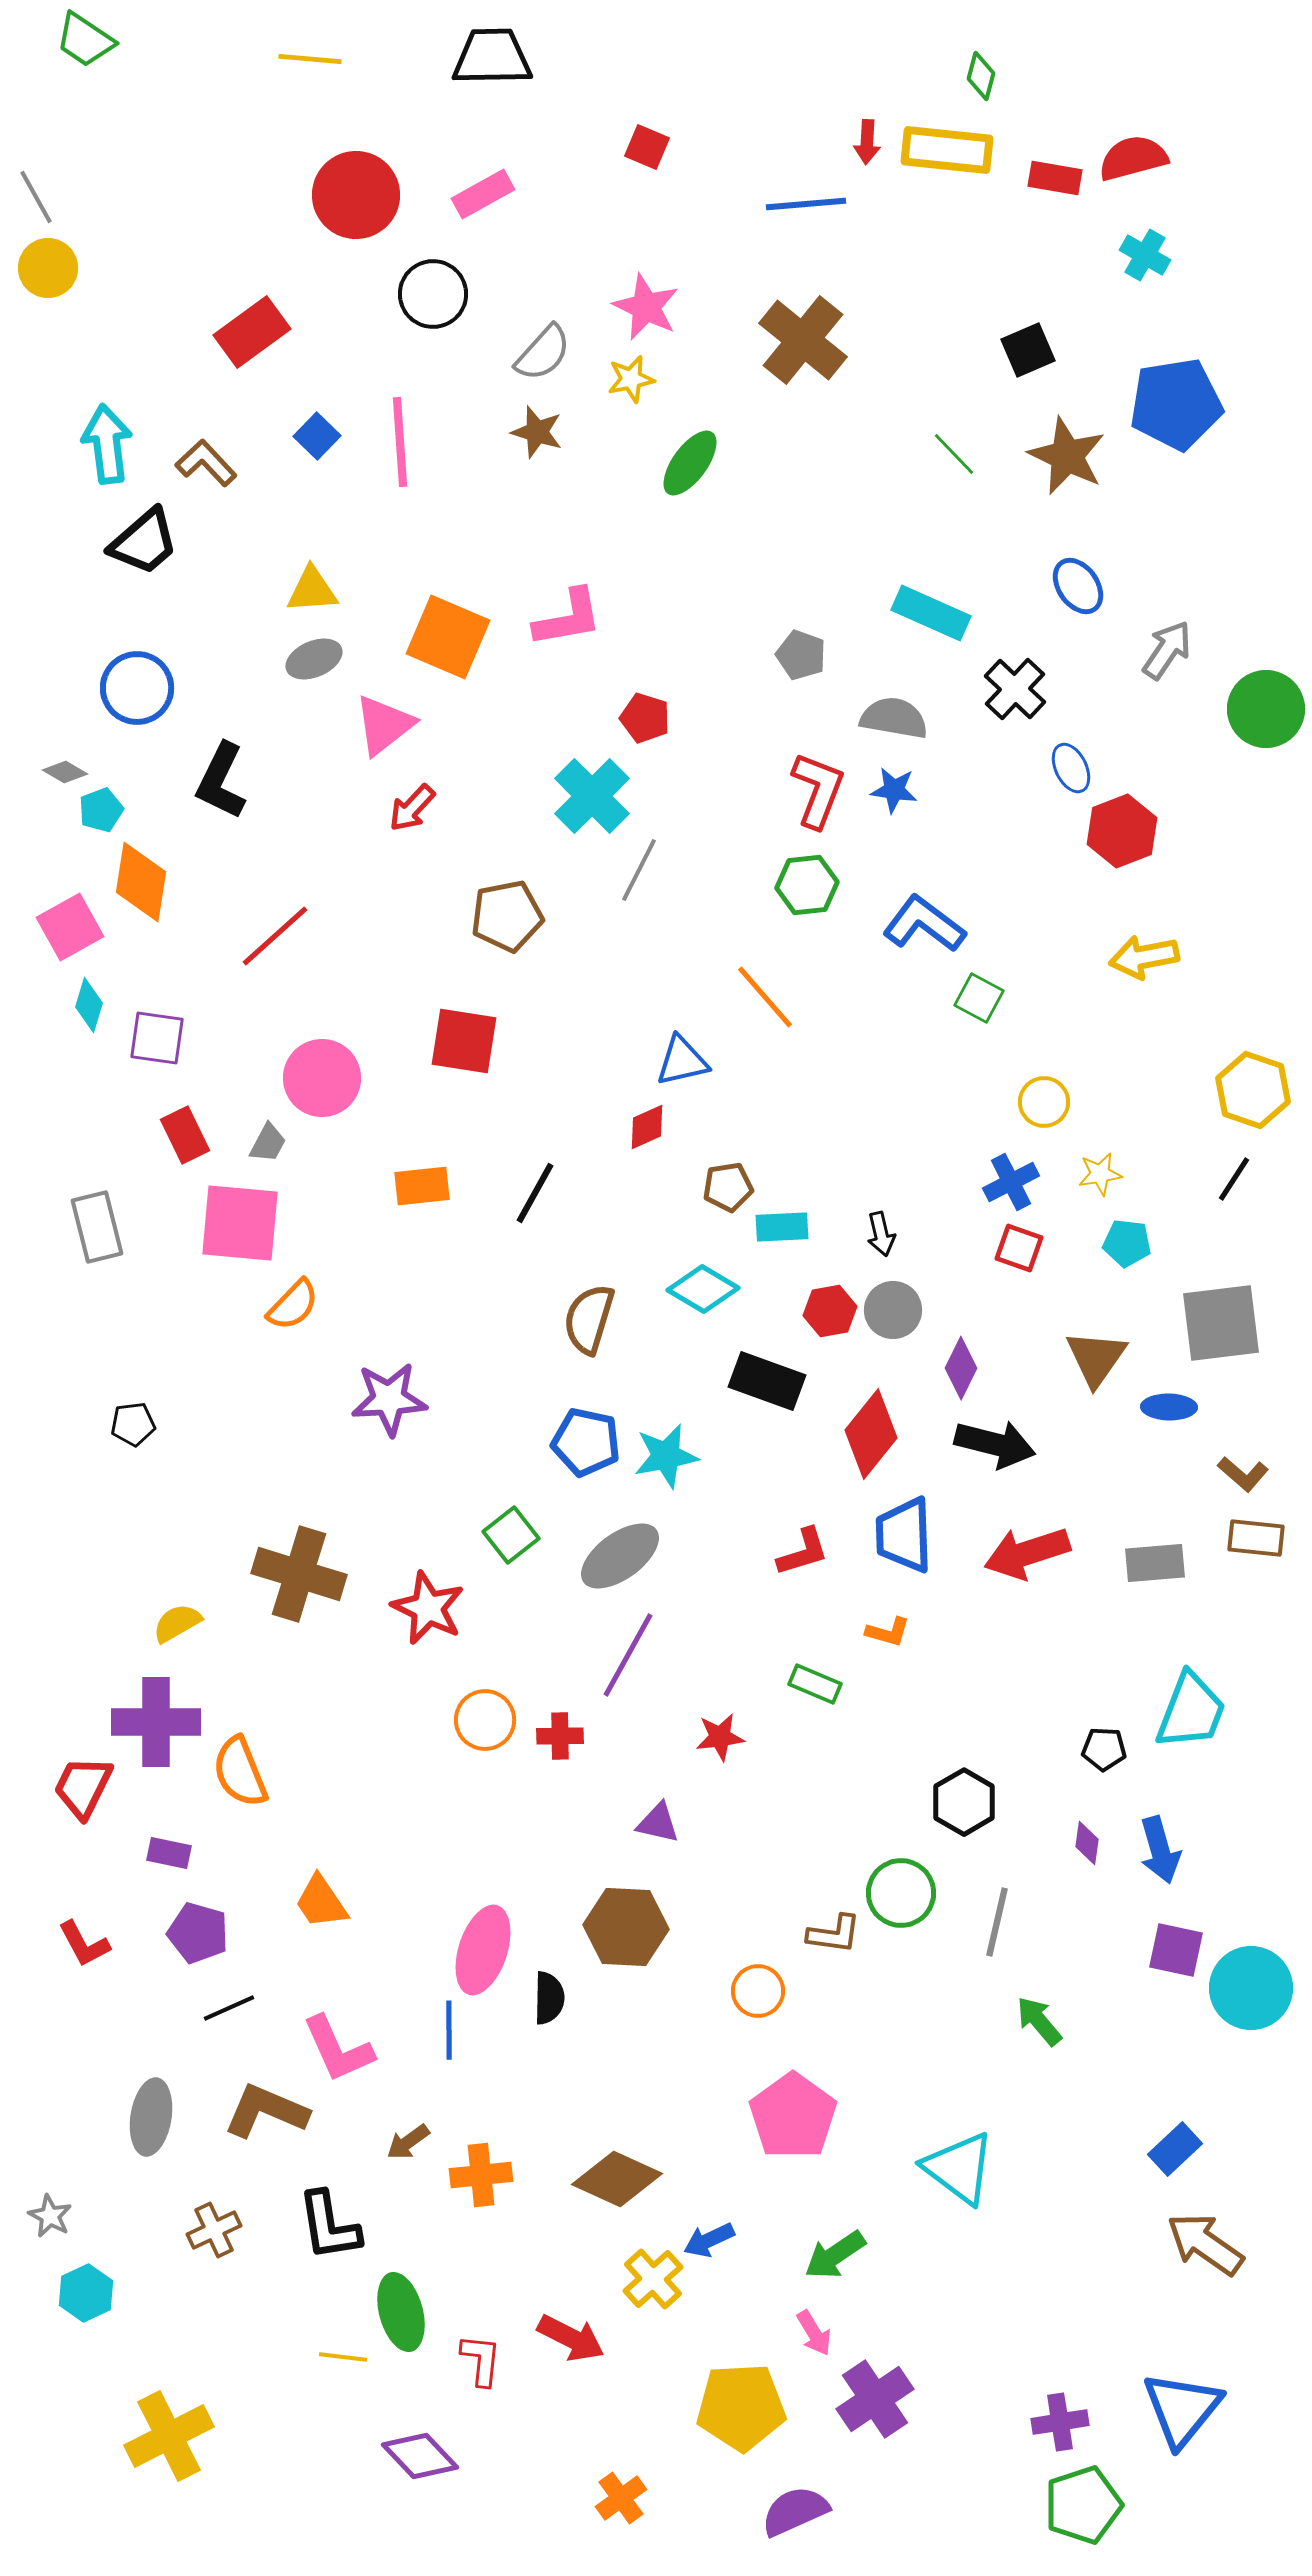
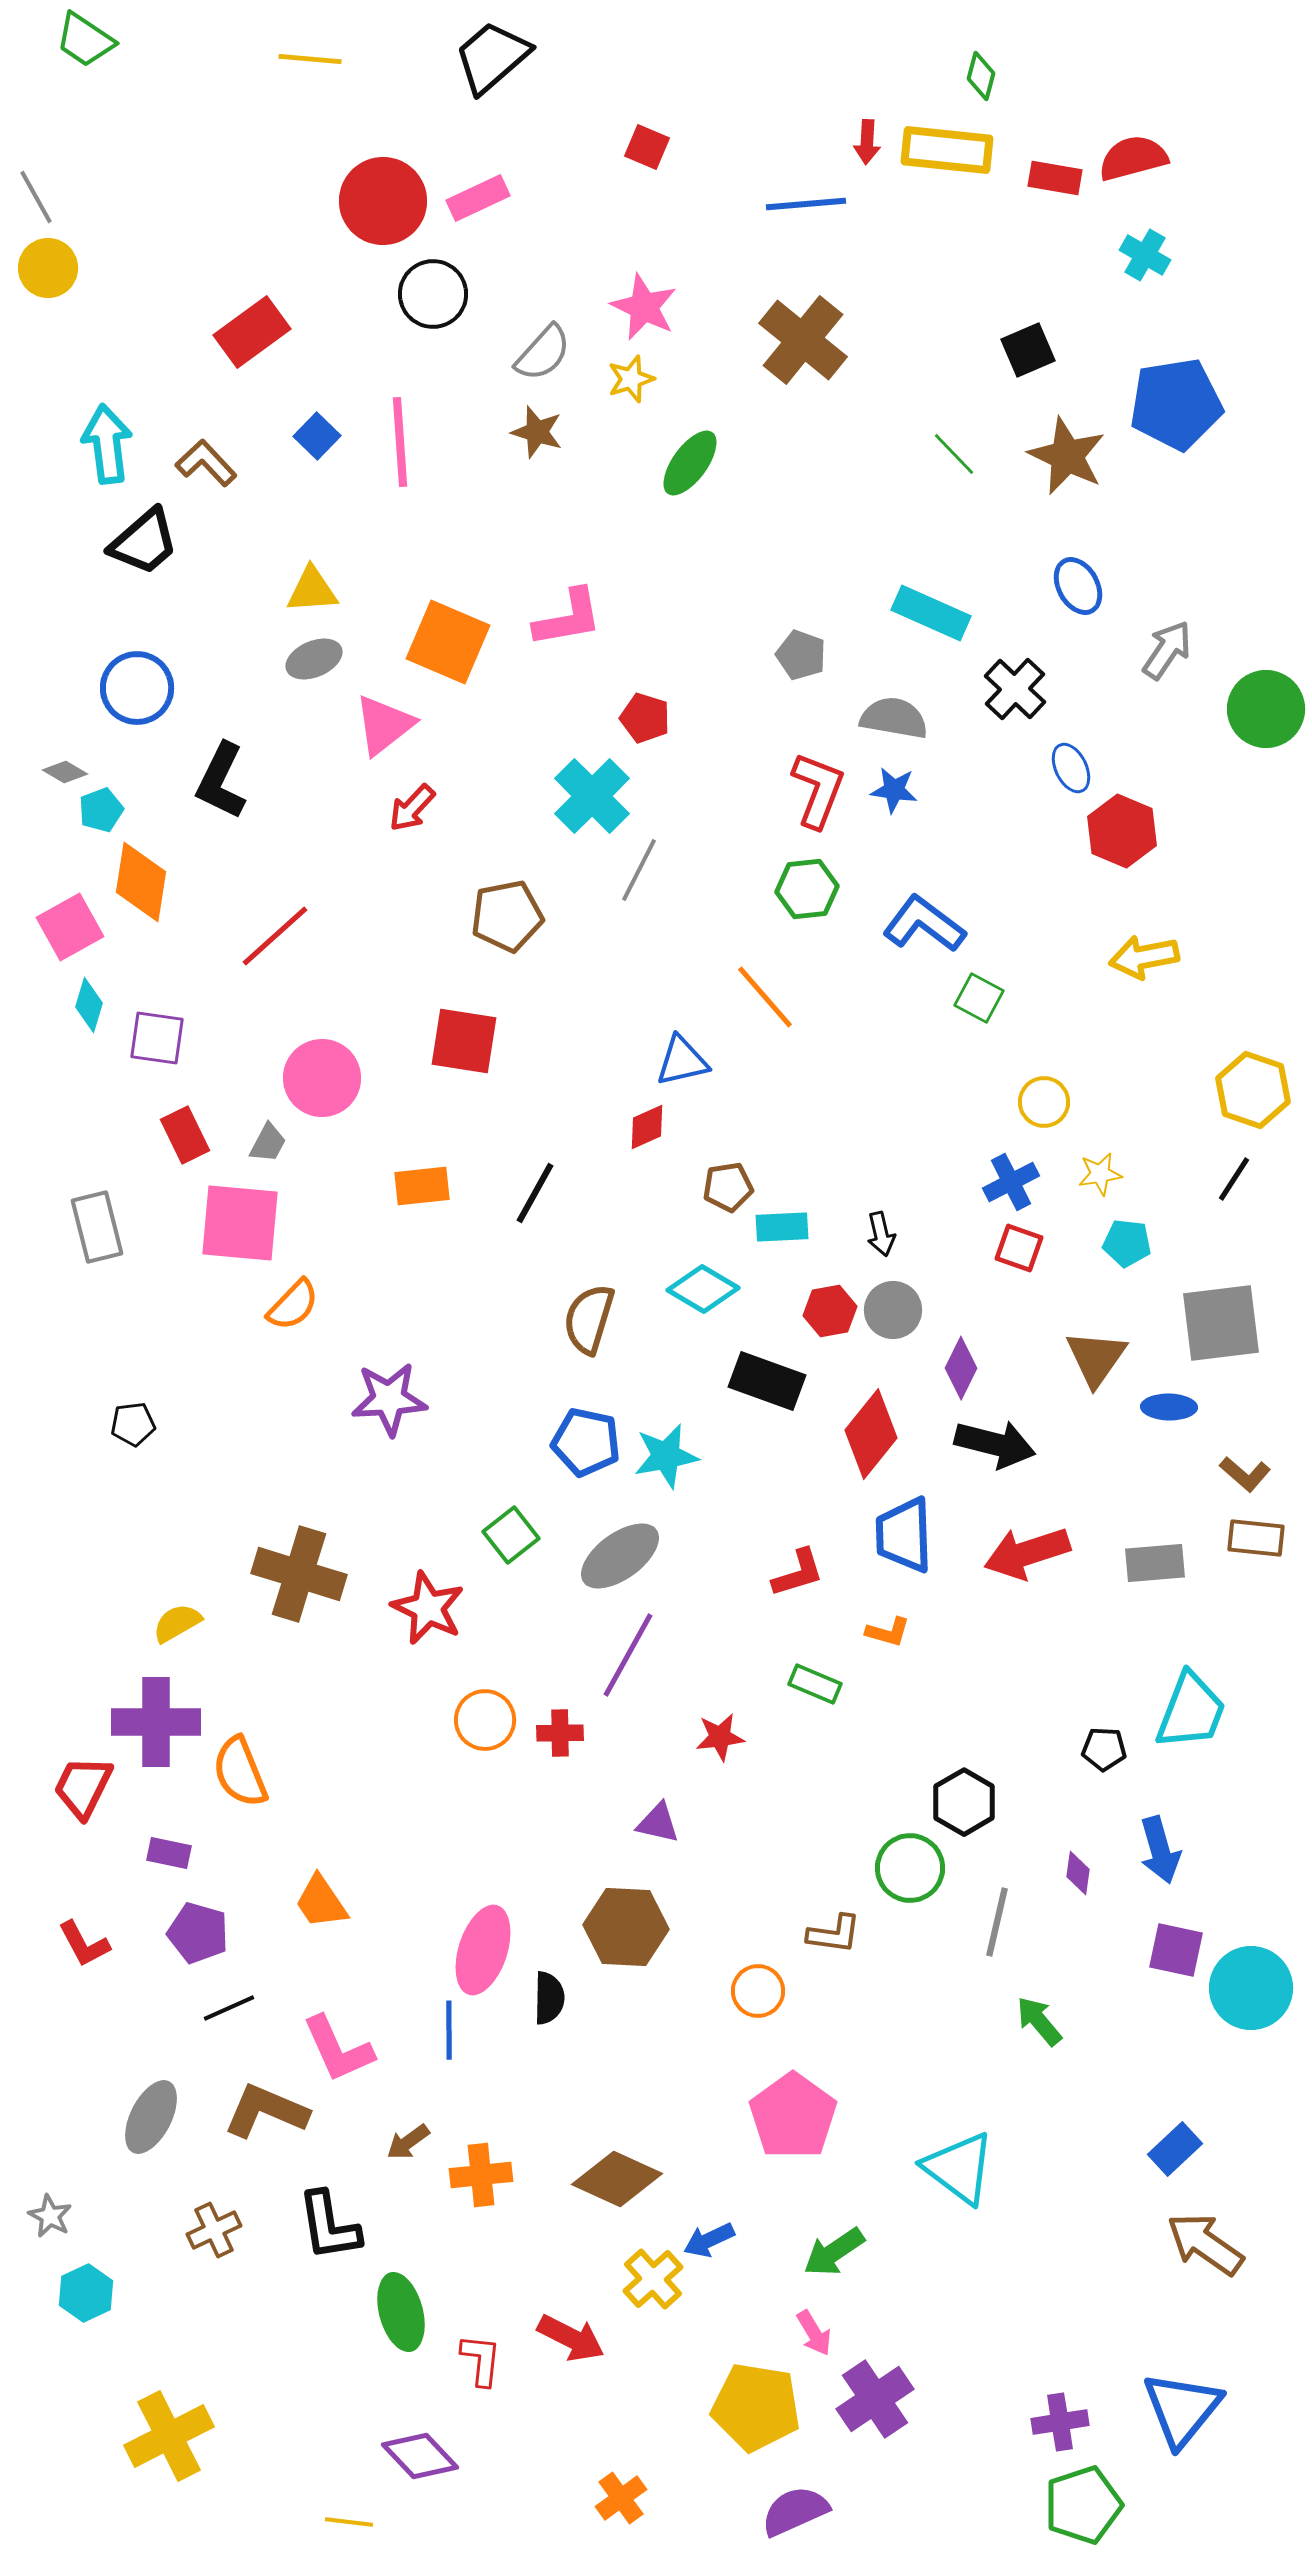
black trapezoid at (492, 57): rotated 40 degrees counterclockwise
pink rectangle at (483, 194): moved 5 px left, 4 px down; rotated 4 degrees clockwise
red circle at (356, 195): moved 27 px right, 6 px down
pink star at (646, 307): moved 2 px left
yellow star at (631, 379): rotated 6 degrees counterclockwise
blue ellipse at (1078, 586): rotated 6 degrees clockwise
orange square at (448, 637): moved 5 px down
red hexagon at (1122, 831): rotated 16 degrees counterclockwise
green hexagon at (807, 885): moved 4 px down
brown L-shape at (1243, 1474): moved 2 px right
red L-shape at (803, 1552): moved 5 px left, 21 px down
red cross at (560, 1736): moved 3 px up
purple diamond at (1087, 1843): moved 9 px left, 30 px down
green circle at (901, 1893): moved 9 px right, 25 px up
gray ellipse at (151, 2117): rotated 18 degrees clockwise
green arrow at (835, 2255): moved 1 px left, 3 px up
yellow line at (343, 2357): moved 6 px right, 165 px down
yellow pentagon at (741, 2407): moved 15 px right; rotated 12 degrees clockwise
